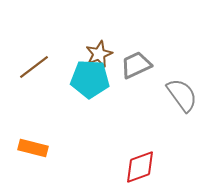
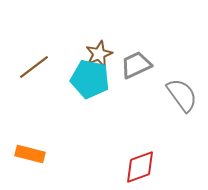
cyan pentagon: rotated 9 degrees clockwise
orange rectangle: moved 3 px left, 6 px down
